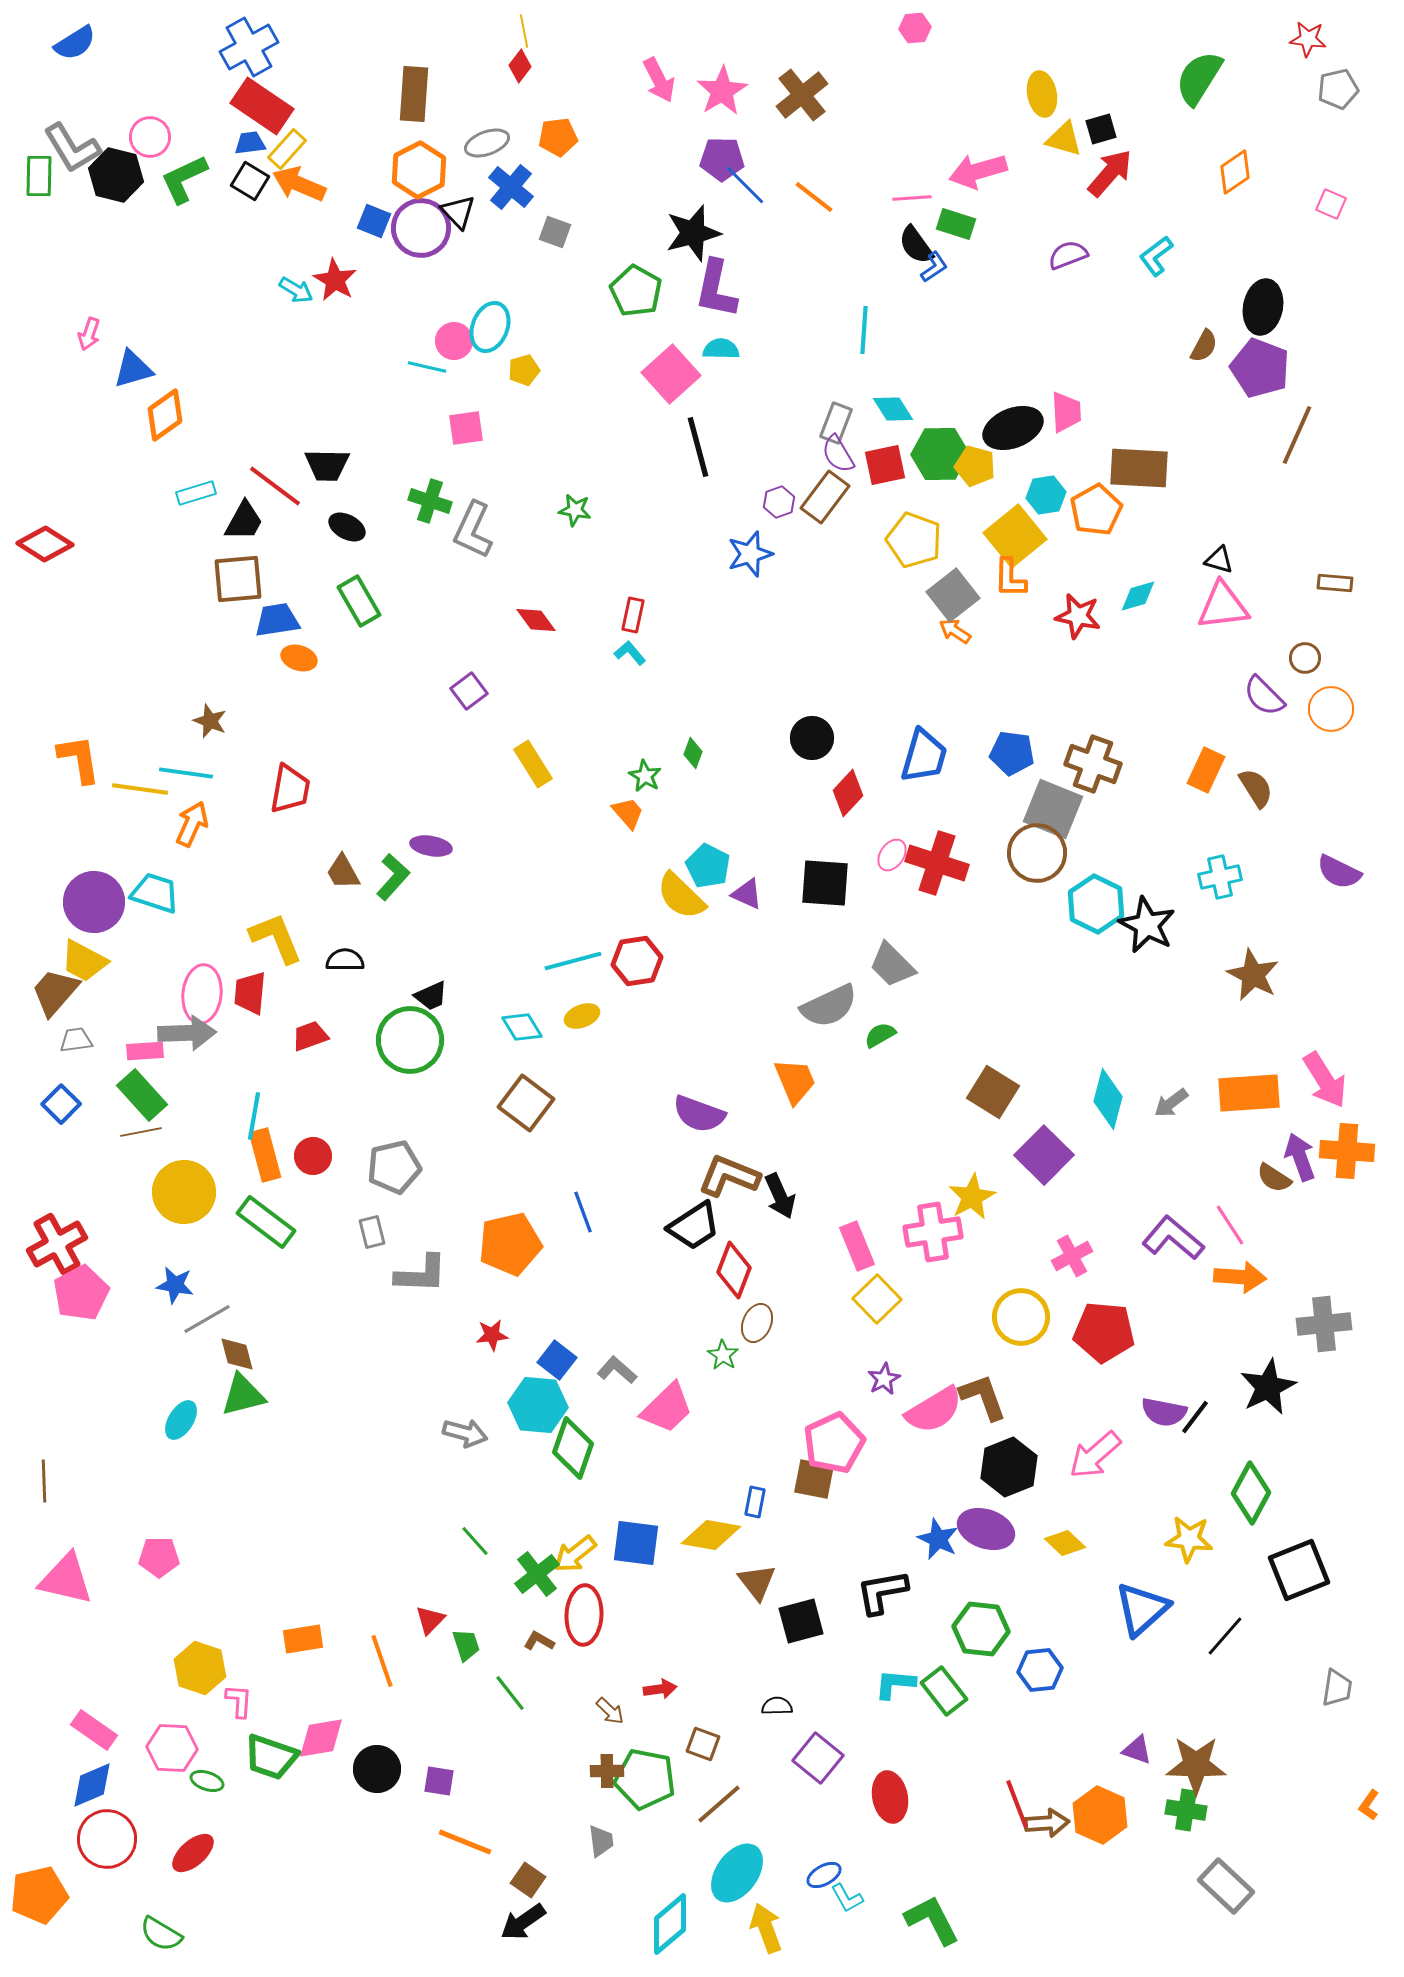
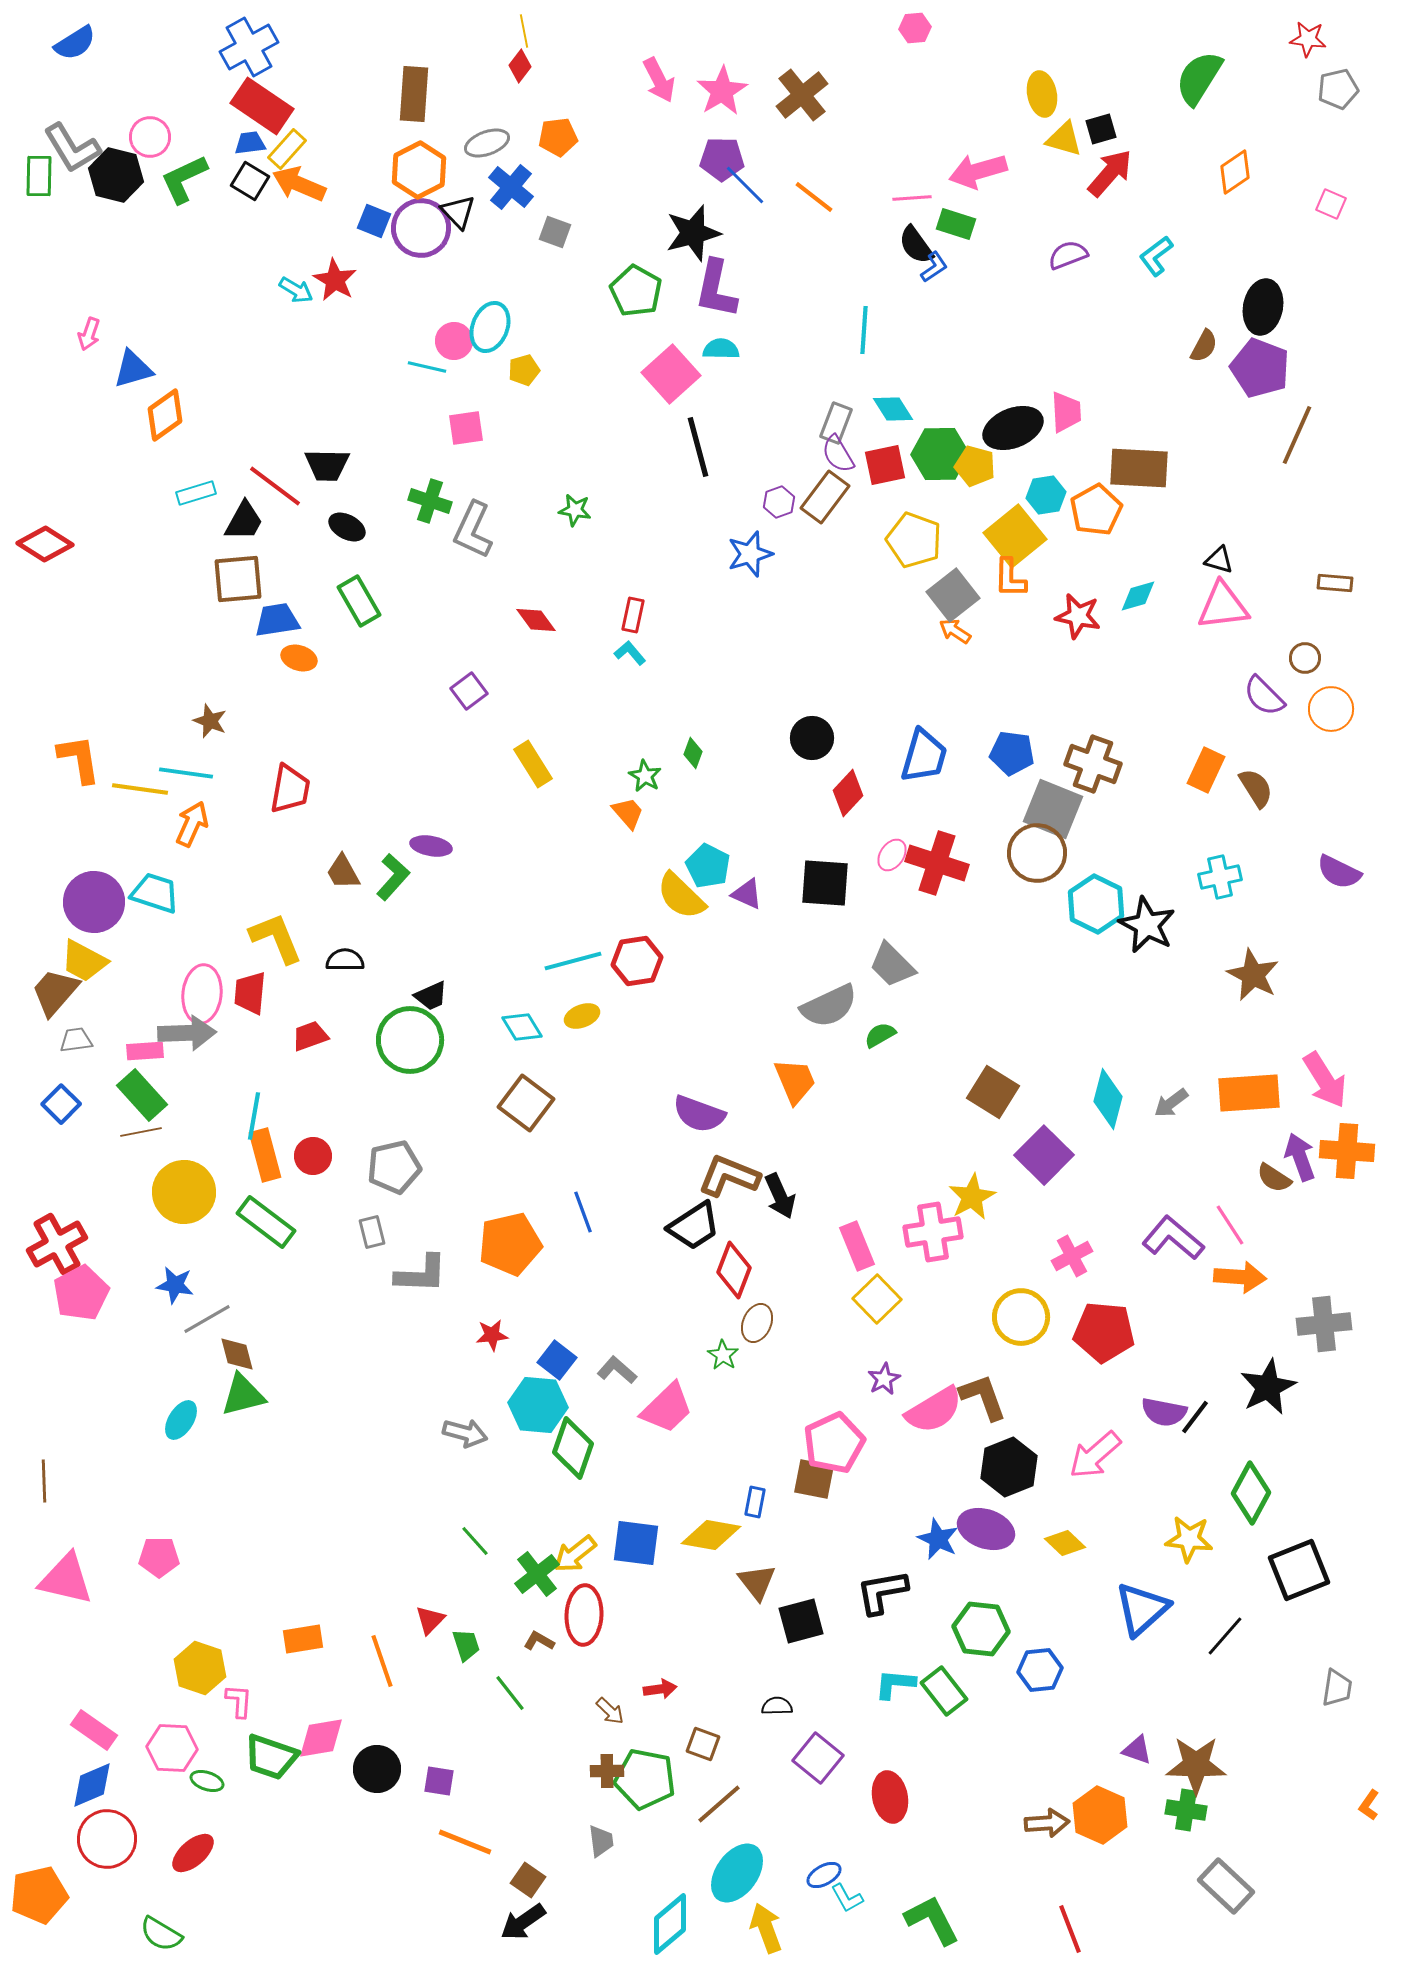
red line at (1017, 1804): moved 53 px right, 125 px down
